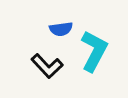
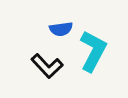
cyan L-shape: moved 1 px left
